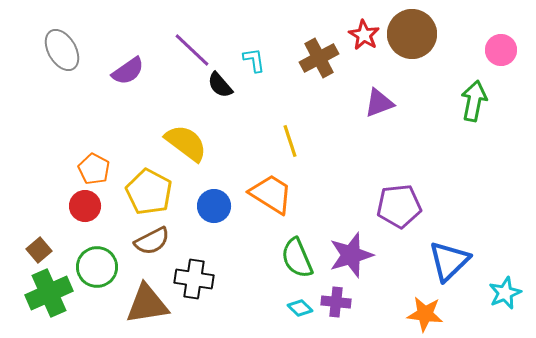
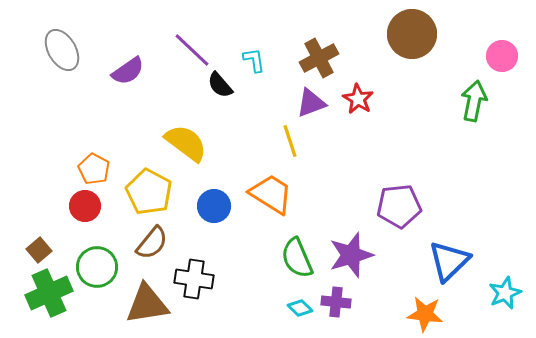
red star: moved 6 px left, 64 px down
pink circle: moved 1 px right, 6 px down
purple triangle: moved 68 px left
brown semicircle: moved 2 px down; rotated 24 degrees counterclockwise
